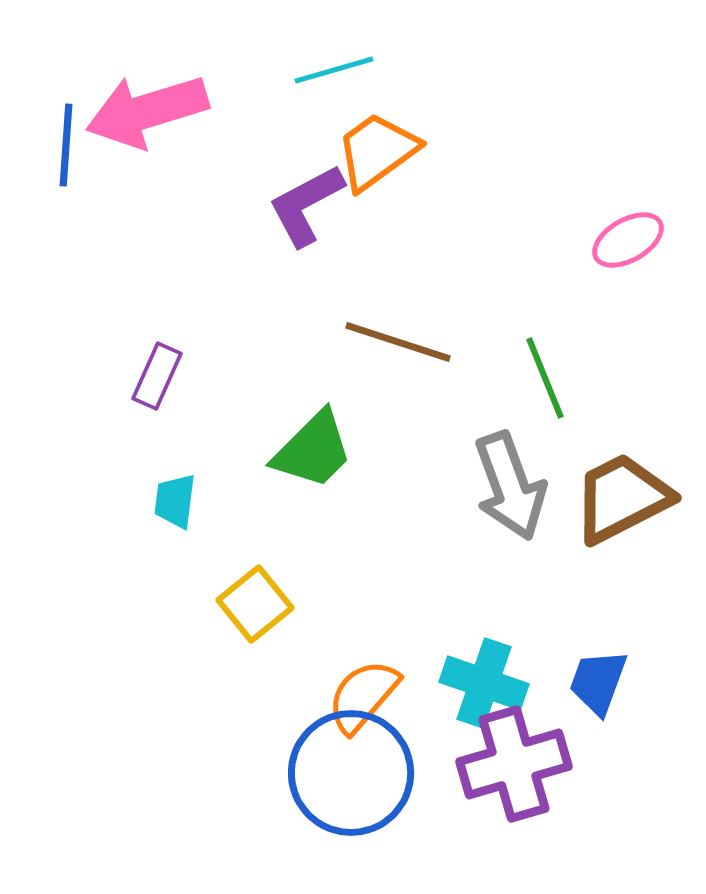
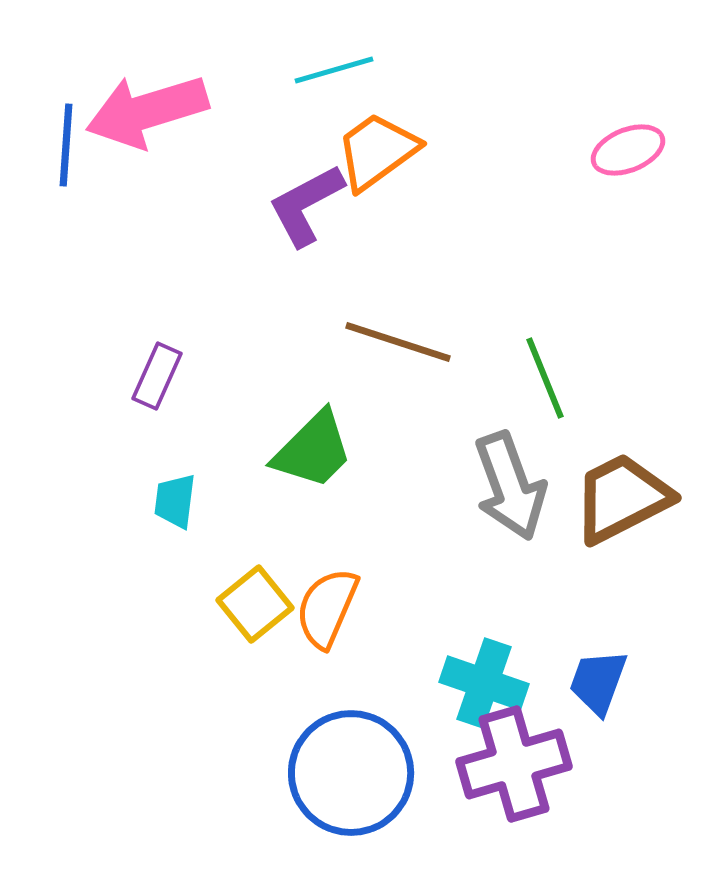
pink ellipse: moved 90 px up; rotated 8 degrees clockwise
orange semicircle: moved 36 px left, 88 px up; rotated 18 degrees counterclockwise
